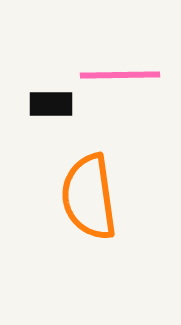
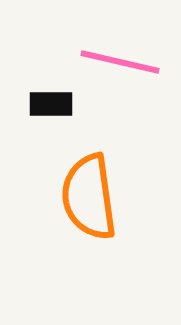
pink line: moved 13 px up; rotated 14 degrees clockwise
